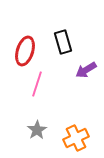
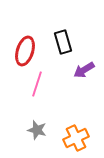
purple arrow: moved 2 px left
gray star: rotated 24 degrees counterclockwise
